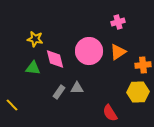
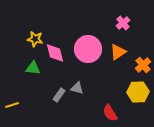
pink cross: moved 5 px right, 1 px down; rotated 24 degrees counterclockwise
pink circle: moved 1 px left, 2 px up
pink diamond: moved 6 px up
orange cross: rotated 35 degrees counterclockwise
gray triangle: rotated 16 degrees clockwise
gray rectangle: moved 3 px down
yellow line: rotated 64 degrees counterclockwise
